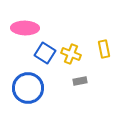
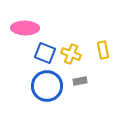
yellow rectangle: moved 1 px left, 1 px down
blue square: rotated 10 degrees counterclockwise
blue circle: moved 19 px right, 2 px up
